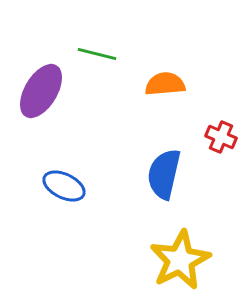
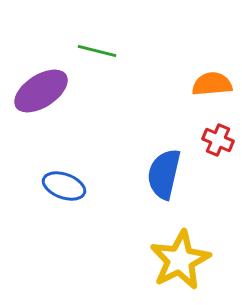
green line: moved 3 px up
orange semicircle: moved 47 px right
purple ellipse: rotated 26 degrees clockwise
red cross: moved 3 px left, 3 px down
blue ellipse: rotated 6 degrees counterclockwise
